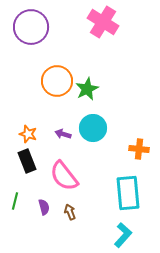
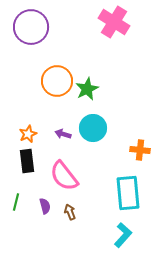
pink cross: moved 11 px right
orange star: rotated 30 degrees clockwise
orange cross: moved 1 px right, 1 px down
black rectangle: rotated 15 degrees clockwise
green line: moved 1 px right, 1 px down
purple semicircle: moved 1 px right, 1 px up
